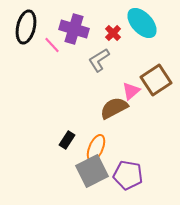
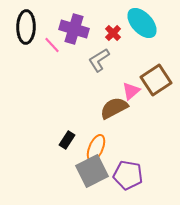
black ellipse: rotated 12 degrees counterclockwise
